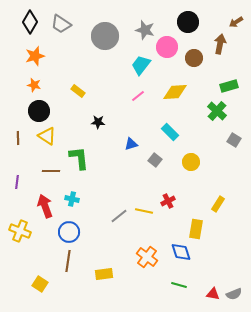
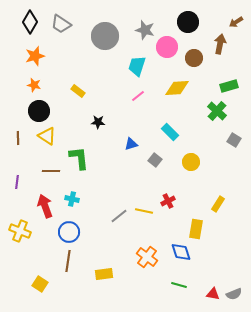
cyan trapezoid at (141, 65): moved 4 px left, 1 px down; rotated 20 degrees counterclockwise
yellow diamond at (175, 92): moved 2 px right, 4 px up
